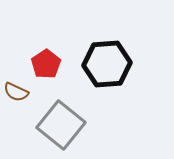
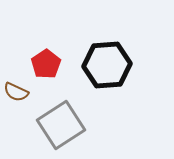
black hexagon: moved 1 px down
gray square: rotated 18 degrees clockwise
